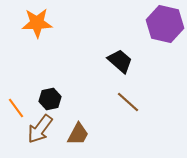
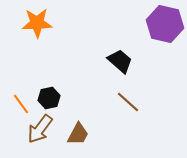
black hexagon: moved 1 px left, 1 px up
orange line: moved 5 px right, 4 px up
